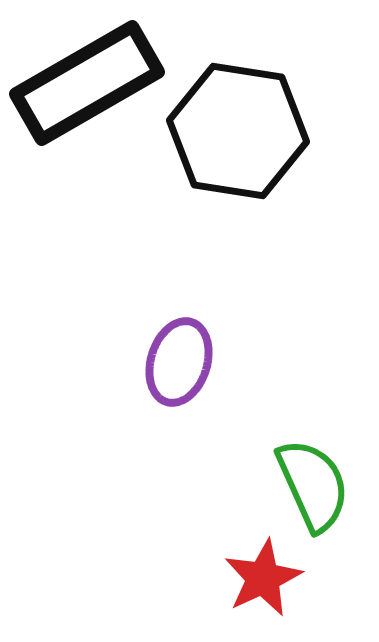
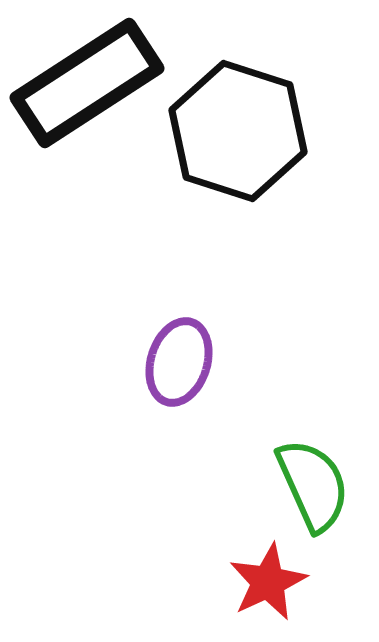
black rectangle: rotated 3 degrees counterclockwise
black hexagon: rotated 9 degrees clockwise
red star: moved 5 px right, 4 px down
